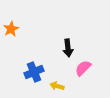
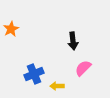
black arrow: moved 5 px right, 7 px up
blue cross: moved 2 px down
yellow arrow: rotated 16 degrees counterclockwise
